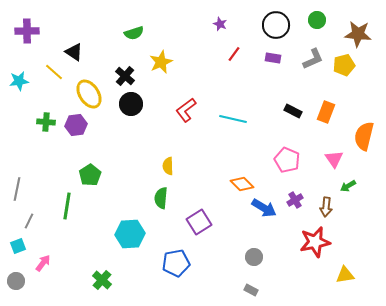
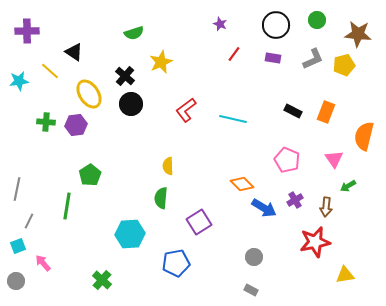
yellow line at (54, 72): moved 4 px left, 1 px up
pink arrow at (43, 263): rotated 78 degrees counterclockwise
